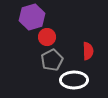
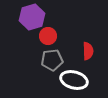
red circle: moved 1 px right, 1 px up
gray pentagon: rotated 20 degrees clockwise
white ellipse: rotated 16 degrees clockwise
